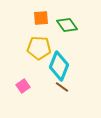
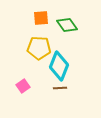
brown line: moved 2 px left, 1 px down; rotated 40 degrees counterclockwise
